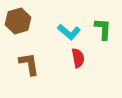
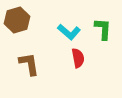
brown hexagon: moved 1 px left, 1 px up
